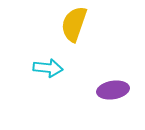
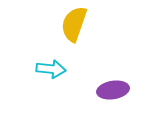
cyan arrow: moved 3 px right, 1 px down
